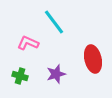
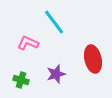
green cross: moved 1 px right, 4 px down
